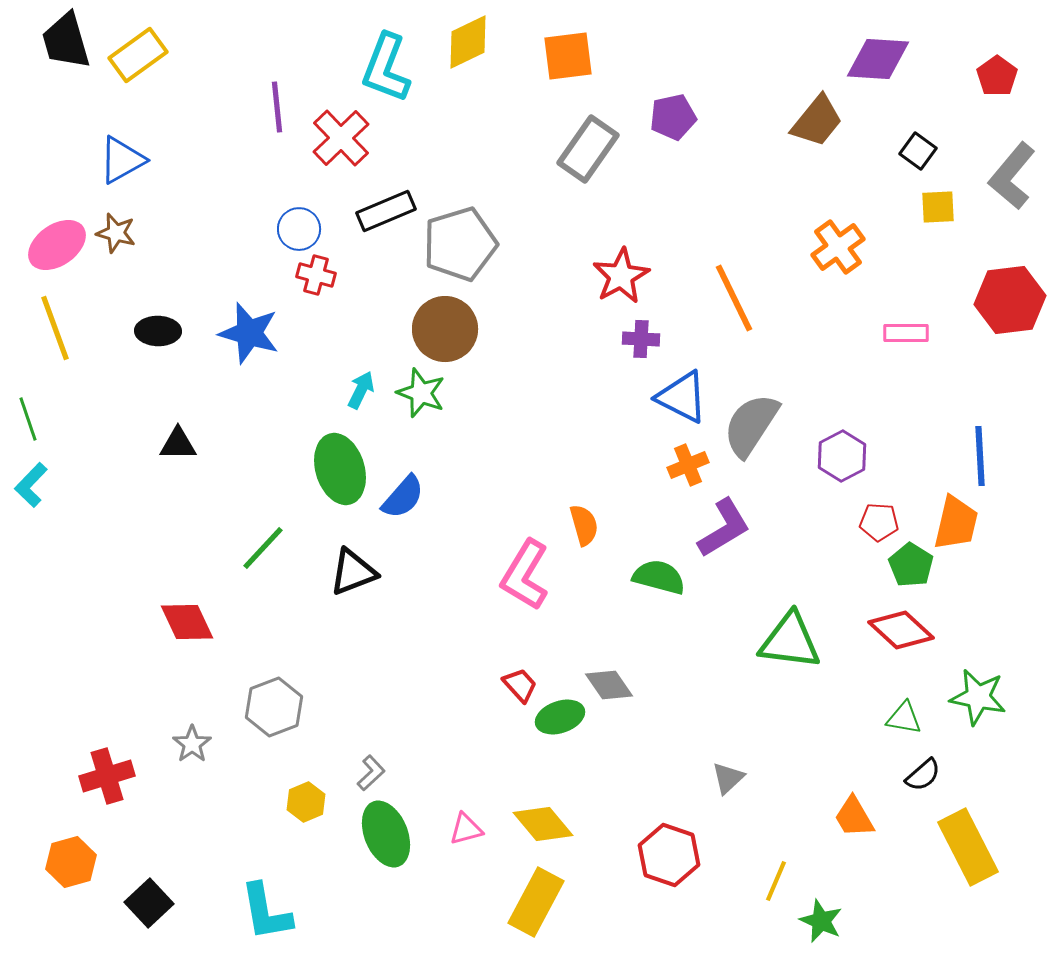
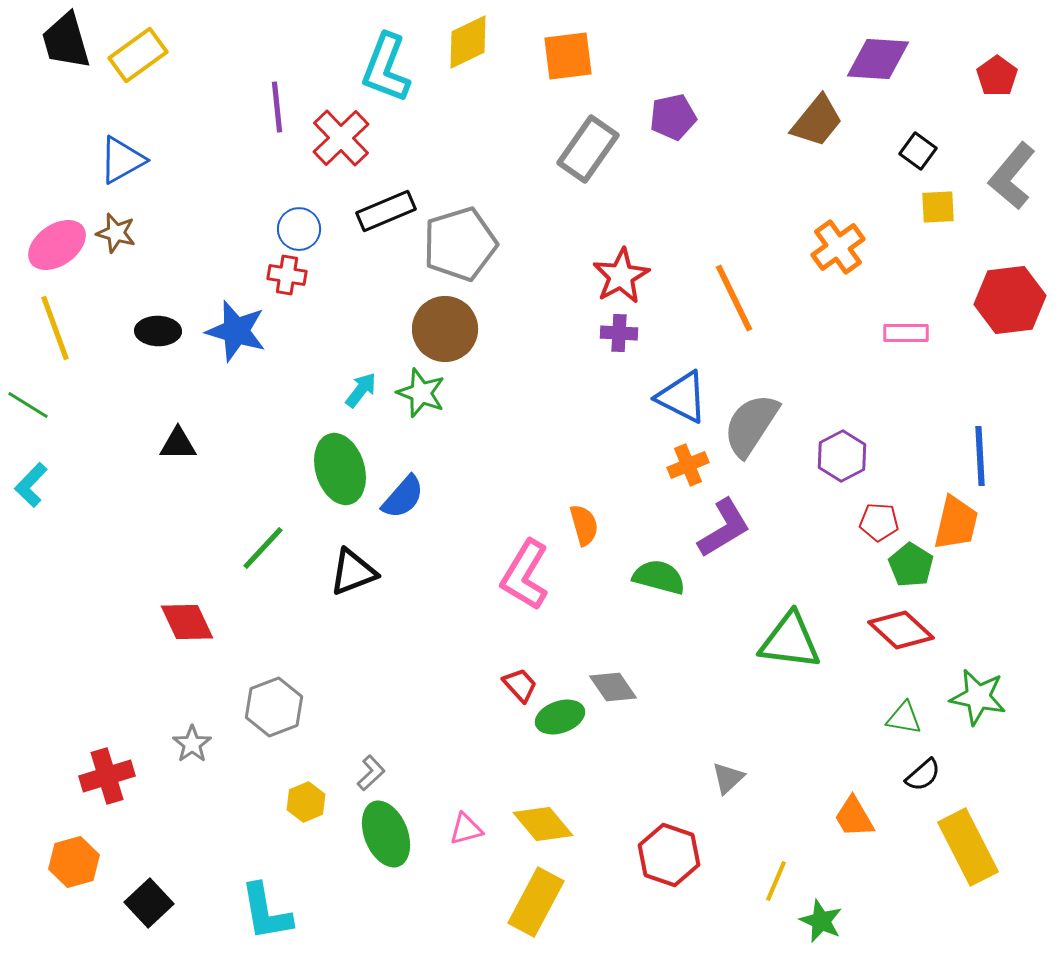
red cross at (316, 275): moved 29 px left; rotated 6 degrees counterclockwise
blue star at (249, 333): moved 13 px left, 2 px up
purple cross at (641, 339): moved 22 px left, 6 px up
cyan arrow at (361, 390): rotated 12 degrees clockwise
green line at (28, 419): moved 14 px up; rotated 39 degrees counterclockwise
gray diamond at (609, 685): moved 4 px right, 2 px down
orange hexagon at (71, 862): moved 3 px right
